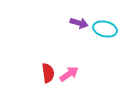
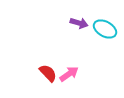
cyan ellipse: rotated 15 degrees clockwise
red semicircle: rotated 36 degrees counterclockwise
